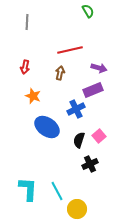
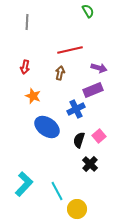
black cross: rotated 21 degrees counterclockwise
cyan L-shape: moved 4 px left, 5 px up; rotated 40 degrees clockwise
